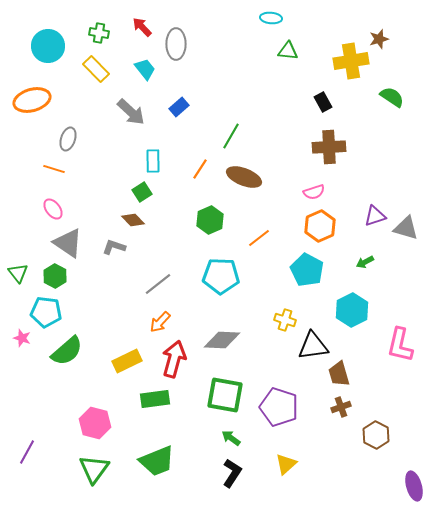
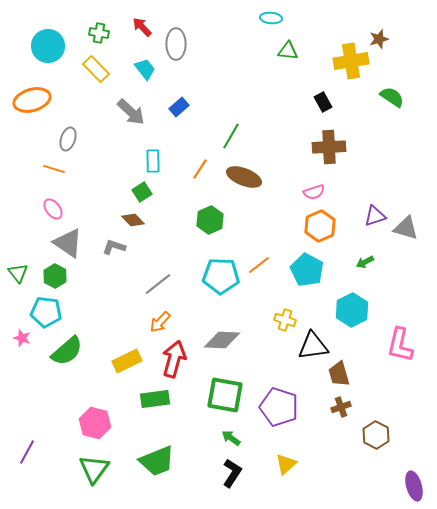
orange line at (259, 238): moved 27 px down
